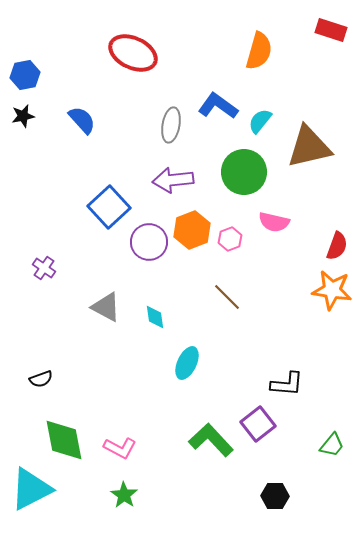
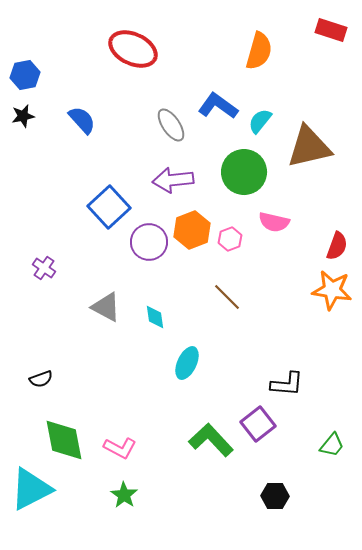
red ellipse: moved 4 px up
gray ellipse: rotated 44 degrees counterclockwise
